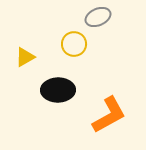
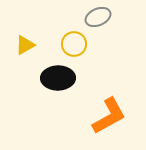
yellow triangle: moved 12 px up
black ellipse: moved 12 px up
orange L-shape: moved 1 px down
